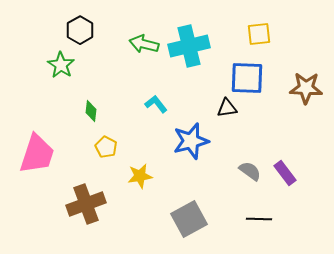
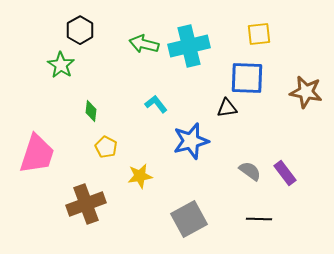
brown star: moved 4 px down; rotated 8 degrees clockwise
